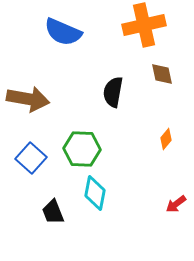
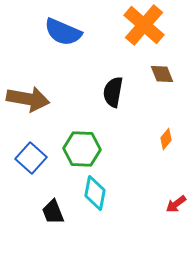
orange cross: rotated 36 degrees counterclockwise
brown diamond: rotated 10 degrees counterclockwise
